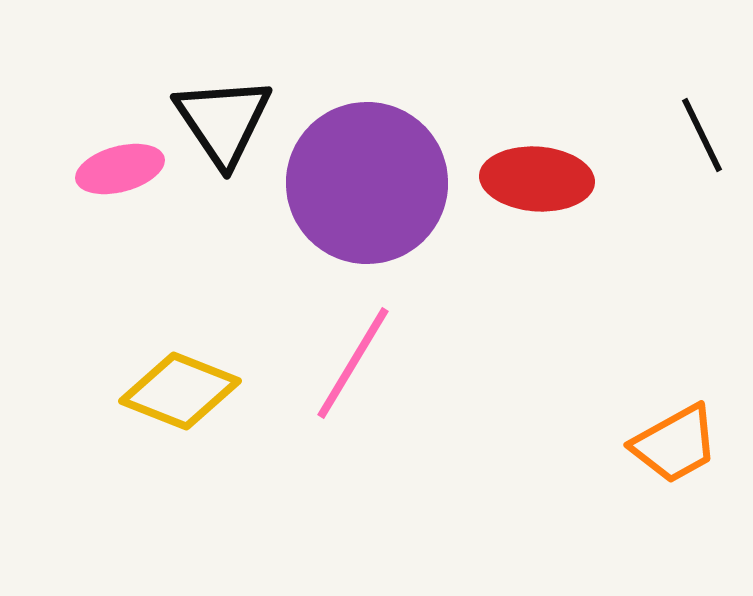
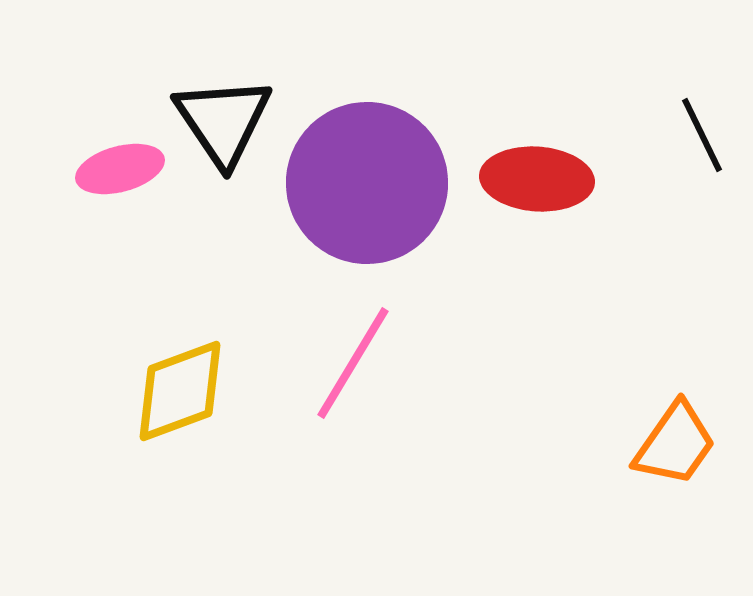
yellow diamond: rotated 42 degrees counterclockwise
orange trapezoid: rotated 26 degrees counterclockwise
